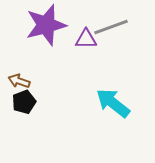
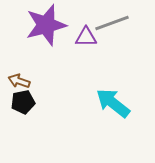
gray line: moved 1 px right, 4 px up
purple triangle: moved 2 px up
black pentagon: moved 1 px left; rotated 10 degrees clockwise
